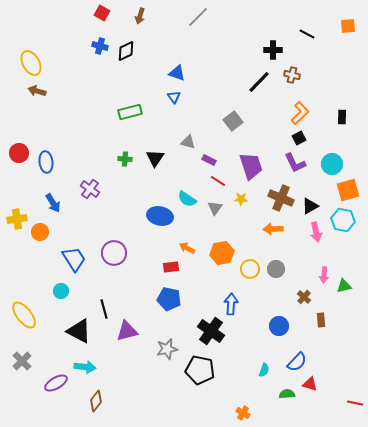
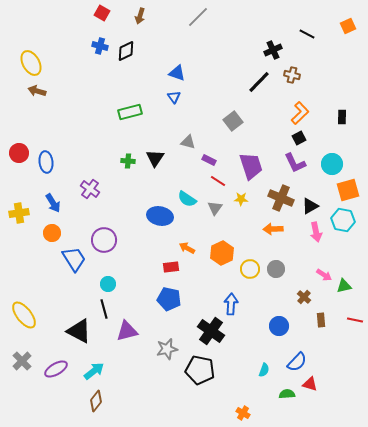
orange square at (348, 26): rotated 21 degrees counterclockwise
black cross at (273, 50): rotated 24 degrees counterclockwise
green cross at (125, 159): moved 3 px right, 2 px down
yellow cross at (17, 219): moved 2 px right, 6 px up
orange circle at (40, 232): moved 12 px right, 1 px down
purple circle at (114, 253): moved 10 px left, 13 px up
orange hexagon at (222, 253): rotated 15 degrees counterclockwise
pink arrow at (324, 275): rotated 63 degrees counterclockwise
cyan circle at (61, 291): moved 47 px right, 7 px up
cyan arrow at (85, 367): moved 9 px right, 4 px down; rotated 45 degrees counterclockwise
purple ellipse at (56, 383): moved 14 px up
red line at (355, 403): moved 83 px up
